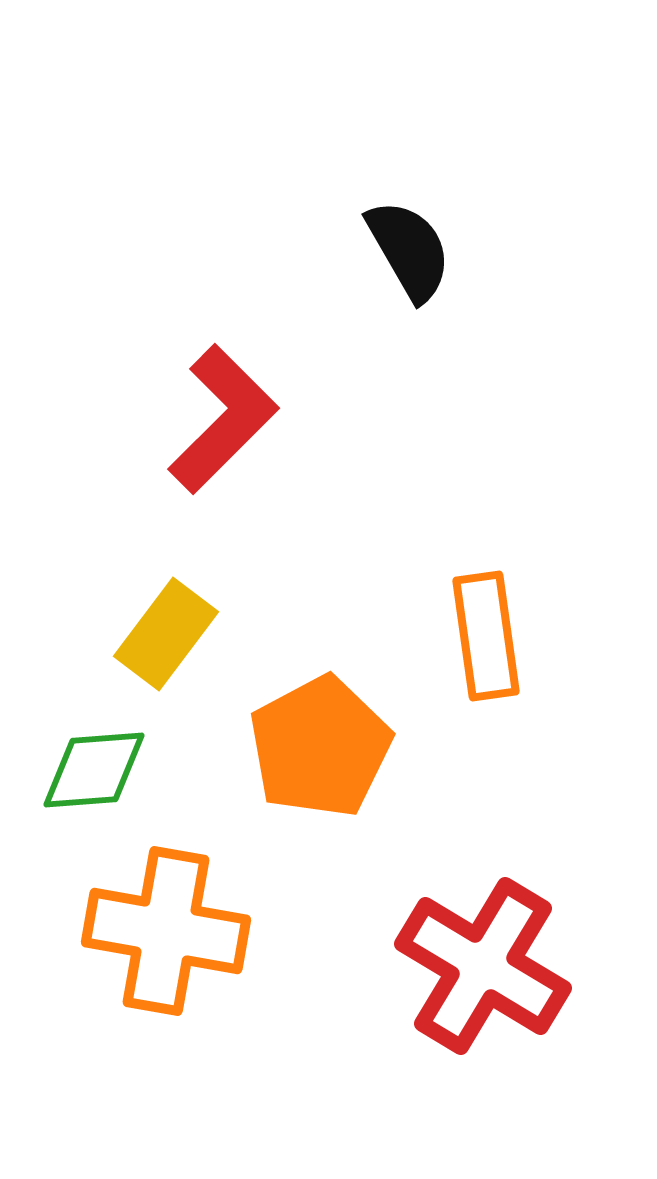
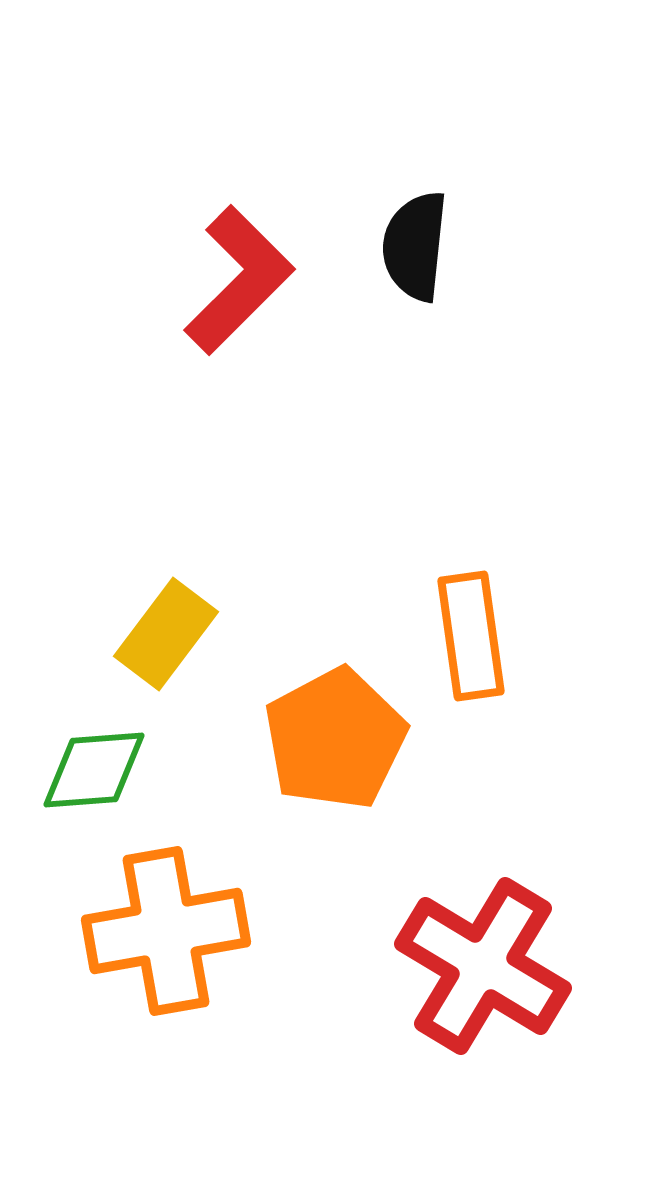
black semicircle: moved 6 px right, 4 px up; rotated 144 degrees counterclockwise
red L-shape: moved 16 px right, 139 px up
orange rectangle: moved 15 px left
orange pentagon: moved 15 px right, 8 px up
orange cross: rotated 20 degrees counterclockwise
